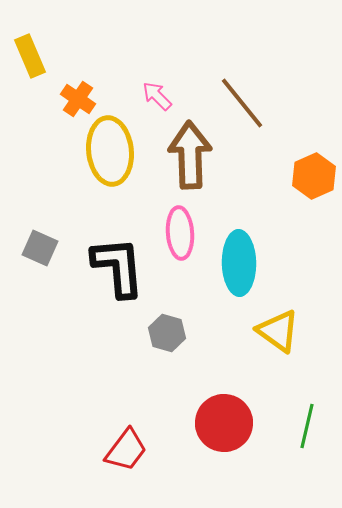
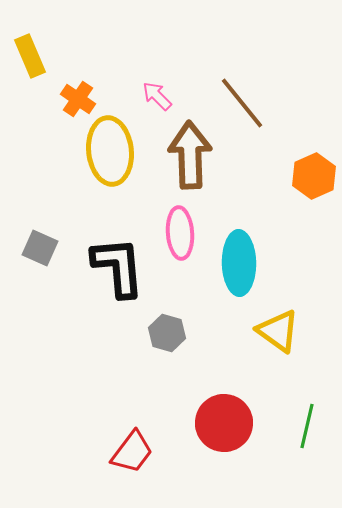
red trapezoid: moved 6 px right, 2 px down
